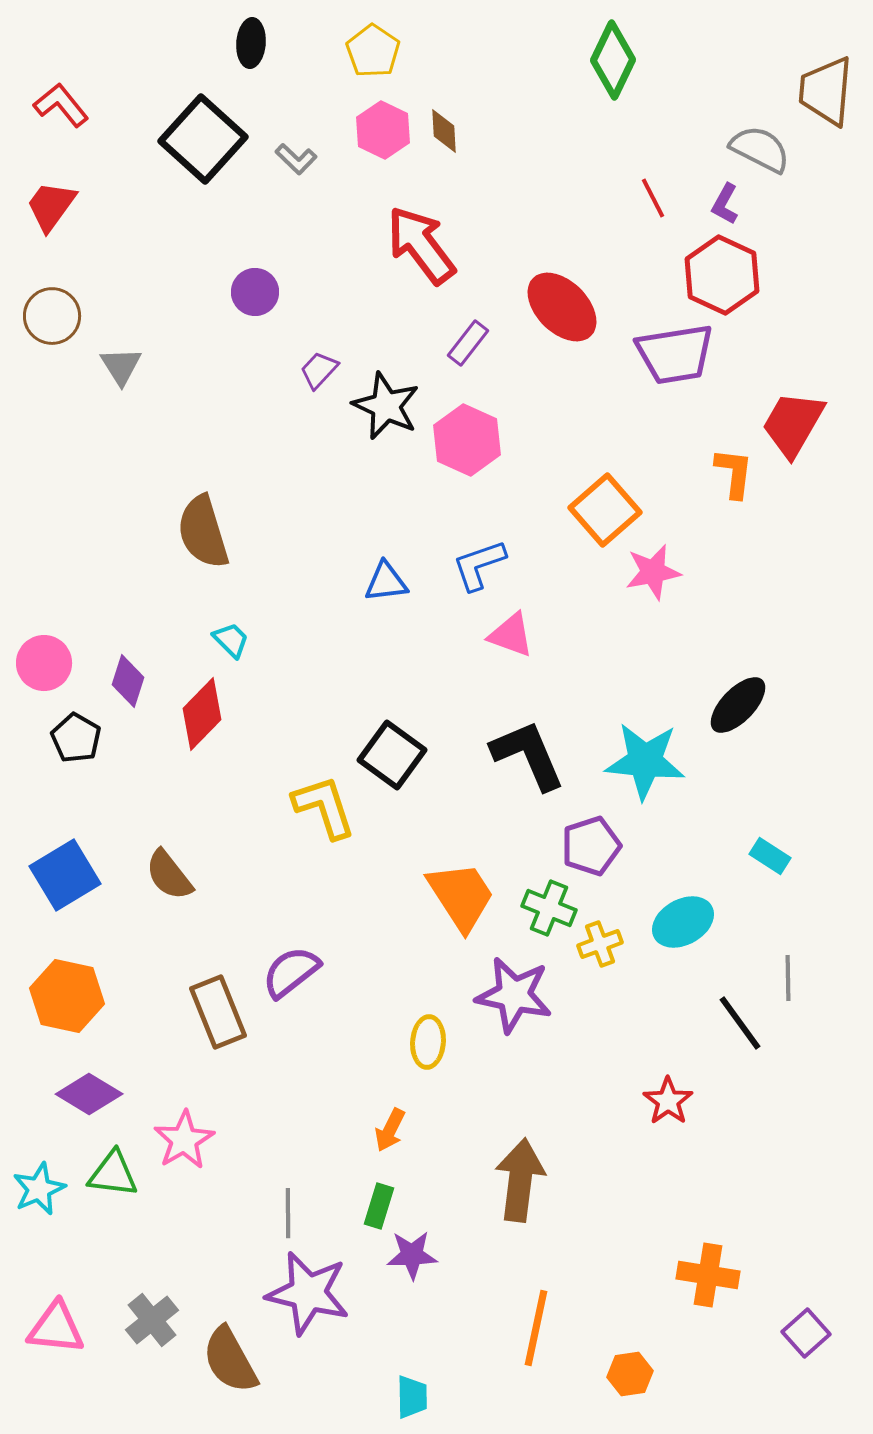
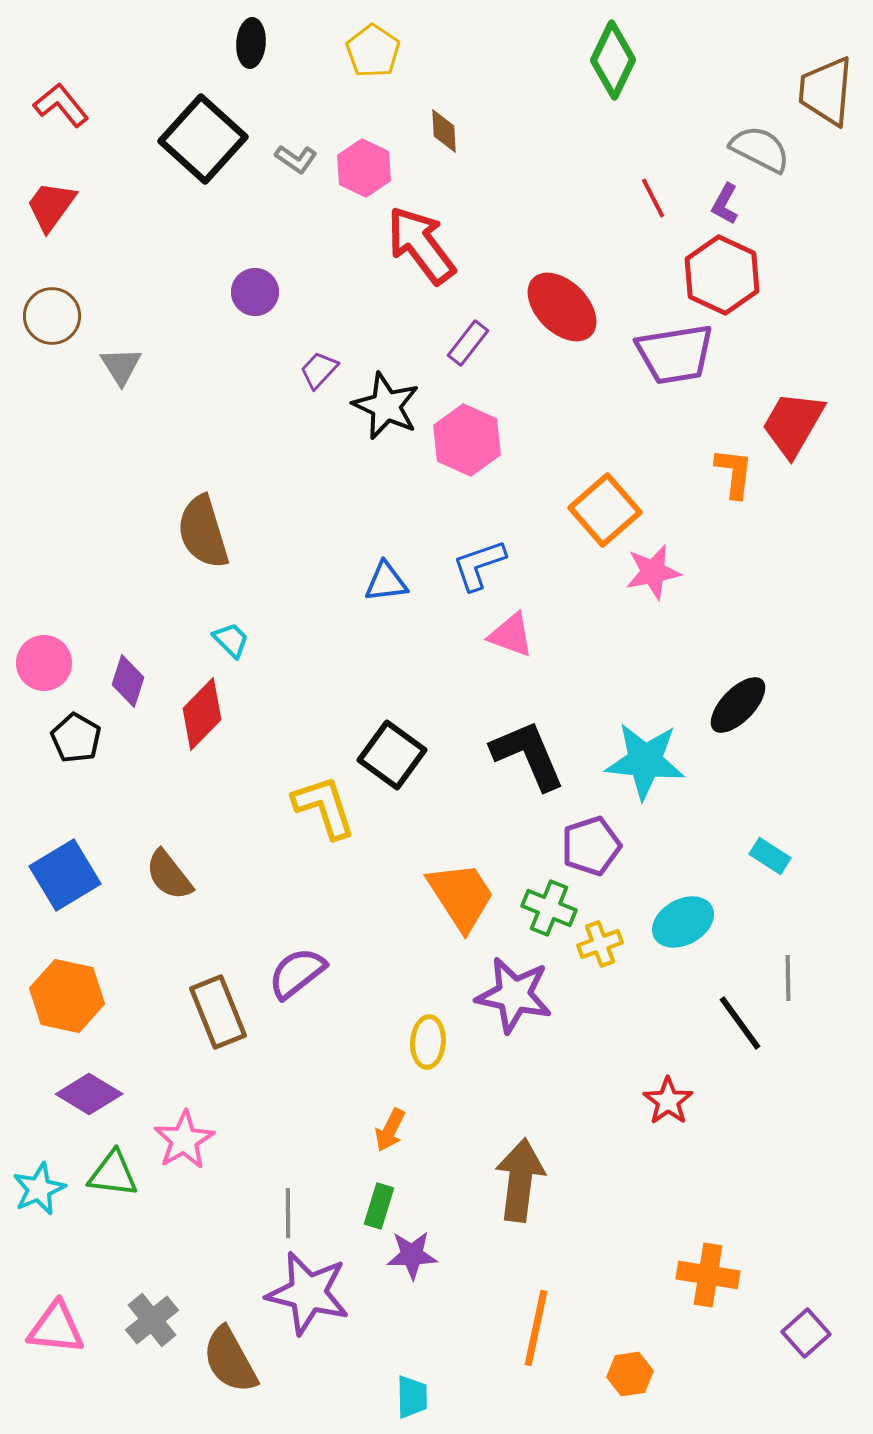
pink hexagon at (383, 130): moved 19 px left, 38 px down
gray L-shape at (296, 159): rotated 9 degrees counterclockwise
purple semicircle at (291, 972): moved 6 px right, 1 px down
